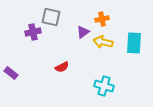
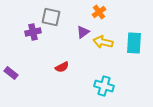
orange cross: moved 3 px left, 7 px up; rotated 24 degrees counterclockwise
